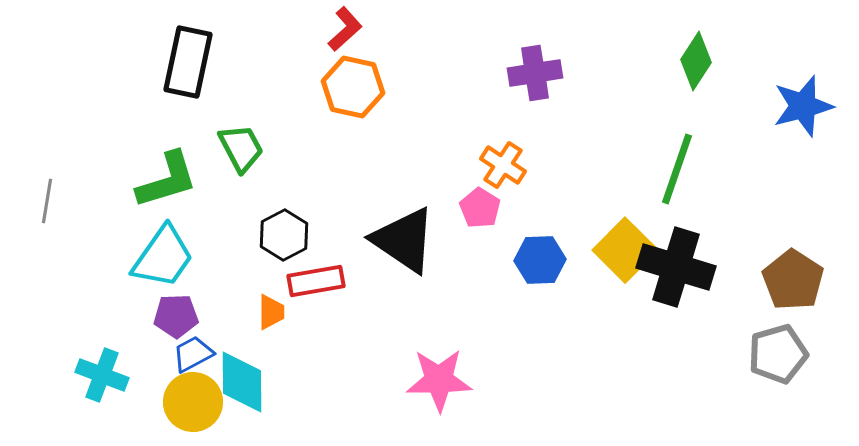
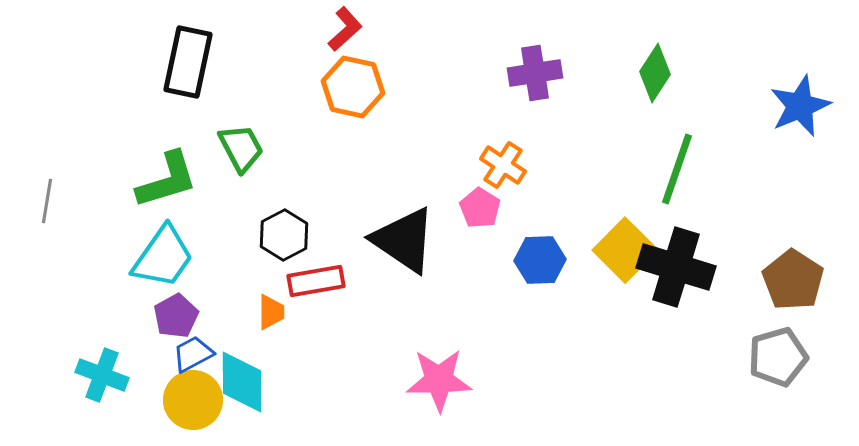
green diamond: moved 41 px left, 12 px down
blue star: moved 3 px left; rotated 8 degrees counterclockwise
purple pentagon: rotated 27 degrees counterclockwise
gray pentagon: moved 3 px down
yellow circle: moved 2 px up
